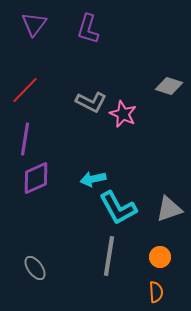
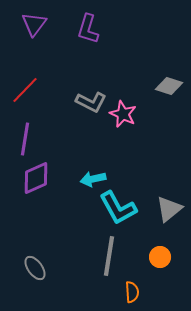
gray triangle: rotated 20 degrees counterclockwise
orange semicircle: moved 24 px left
